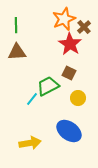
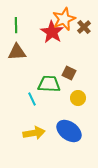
red star: moved 18 px left, 12 px up
green trapezoid: moved 1 px right, 2 px up; rotated 30 degrees clockwise
cyan line: rotated 64 degrees counterclockwise
yellow arrow: moved 4 px right, 10 px up
